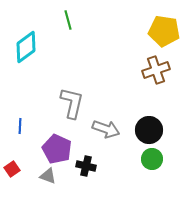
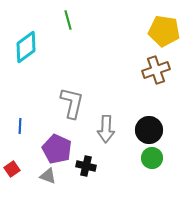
gray arrow: rotated 72 degrees clockwise
green circle: moved 1 px up
